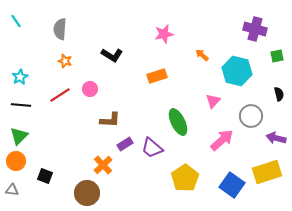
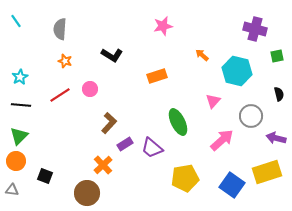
pink star: moved 1 px left, 8 px up
brown L-shape: moved 1 px left, 3 px down; rotated 50 degrees counterclockwise
yellow pentagon: rotated 24 degrees clockwise
